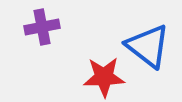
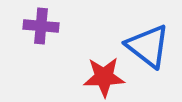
purple cross: moved 1 px left, 1 px up; rotated 16 degrees clockwise
